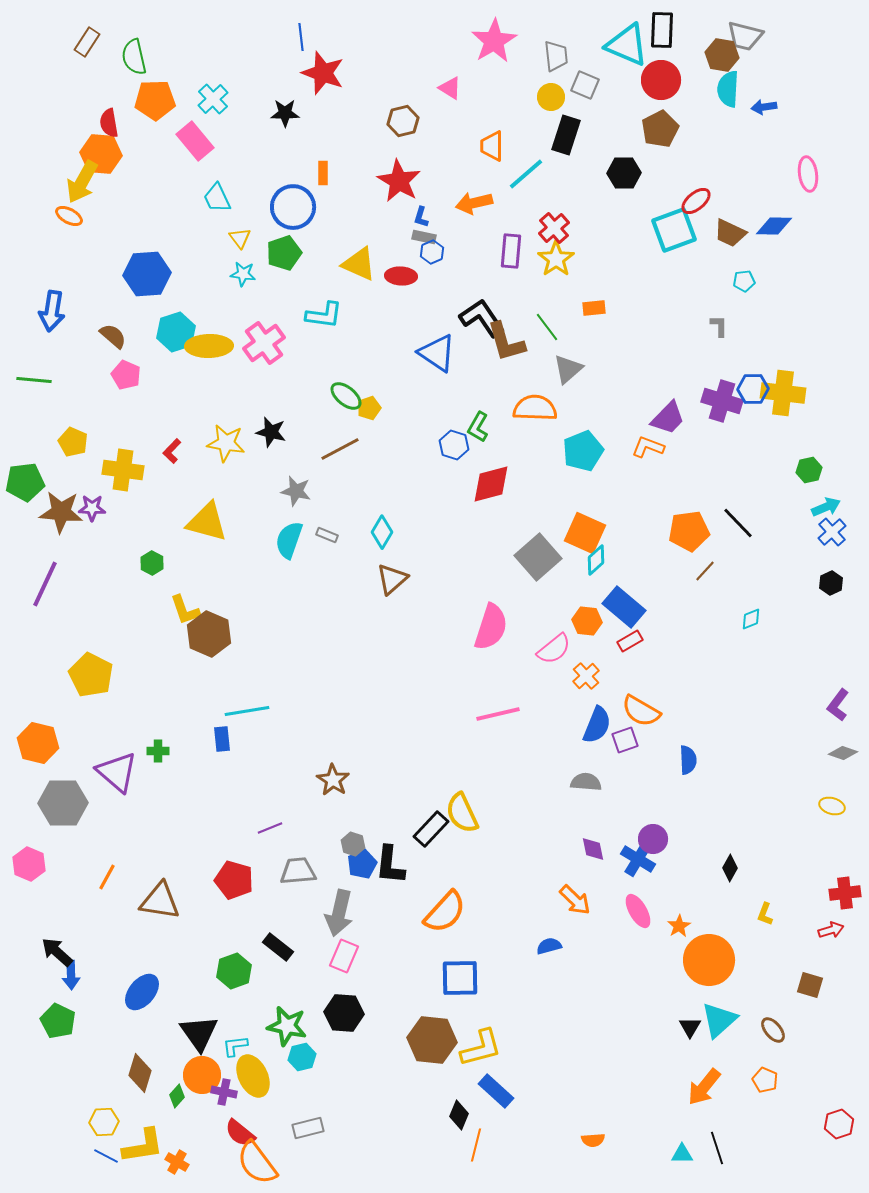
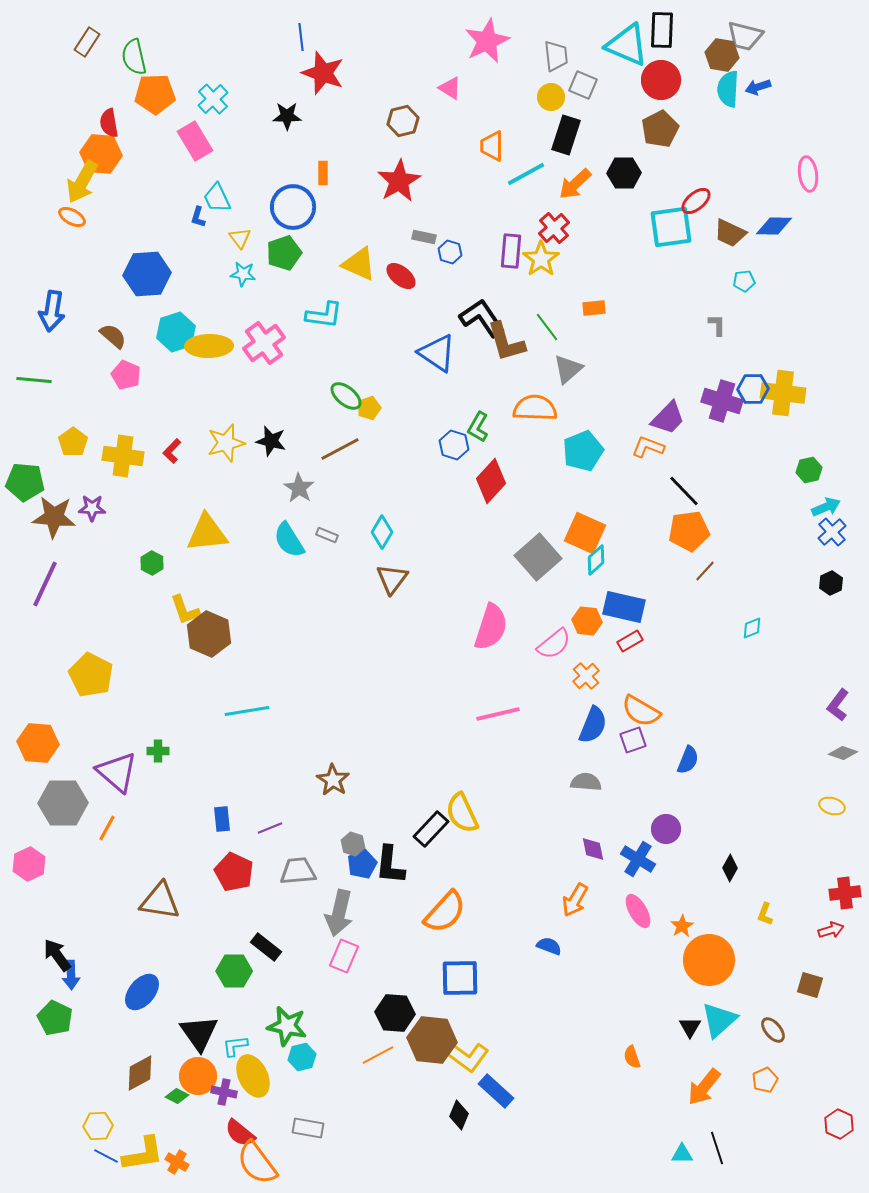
pink star at (494, 41): moved 7 px left; rotated 6 degrees clockwise
gray square at (585, 85): moved 2 px left
orange pentagon at (155, 100): moved 6 px up
blue arrow at (764, 107): moved 6 px left, 20 px up; rotated 10 degrees counterclockwise
black star at (285, 113): moved 2 px right, 3 px down
pink rectangle at (195, 141): rotated 9 degrees clockwise
cyan line at (526, 174): rotated 12 degrees clockwise
red star at (399, 181): rotated 12 degrees clockwise
orange arrow at (474, 203): moved 101 px right, 19 px up; rotated 30 degrees counterclockwise
orange ellipse at (69, 216): moved 3 px right, 1 px down
blue L-shape at (421, 217): moved 223 px left
cyan square at (674, 230): moved 3 px left, 3 px up; rotated 12 degrees clockwise
blue hexagon at (432, 252): moved 18 px right; rotated 20 degrees counterclockwise
yellow star at (556, 259): moved 15 px left
red ellipse at (401, 276): rotated 36 degrees clockwise
gray L-shape at (719, 326): moved 2 px left, 1 px up
black star at (271, 432): moved 9 px down
yellow pentagon at (73, 442): rotated 12 degrees clockwise
yellow star at (226, 443): rotated 24 degrees counterclockwise
yellow cross at (123, 470): moved 14 px up
green pentagon at (25, 482): rotated 12 degrees clockwise
red diamond at (491, 484): moved 3 px up; rotated 33 degrees counterclockwise
gray star at (296, 491): moved 3 px right, 3 px up; rotated 20 degrees clockwise
brown star at (61, 512): moved 7 px left, 5 px down
yellow triangle at (207, 522): moved 11 px down; rotated 21 degrees counterclockwise
black line at (738, 523): moved 54 px left, 32 px up
cyan semicircle at (289, 540): rotated 51 degrees counterclockwise
brown triangle at (392, 579): rotated 12 degrees counterclockwise
blue rectangle at (624, 607): rotated 27 degrees counterclockwise
cyan diamond at (751, 619): moved 1 px right, 9 px down
pink semicircle at (554, 649): moved 5 px up
blue semicircle at (597, 725): moved 4 px left
blue rectangle at (222, 739): moved 80 px down
purple square at (625, 740): moved 8 px right
orange hexagon at (38, 743): rotated 9 degrees counterclockwise
blue semicircle at (688, 760): rotated 24 degrees clockwise
purple circle at (653, 839): moved 13 px right, 10 px up
pink hexagon at (29, 864): rotated 12 degrees clockwise
orange line at (107, 877): moved 49 px up
red pentagon at (234, 880): moved 8 px up; rotated 9 degrees clockwise
orange arrow at (575, 900): rotated 76 degrees clockwise
orange star at (679, 926): moved 3 px right
blue semicircle at (549, 946): rotated 35 degrees clockwise
black rectangle at (278, 947): moved 12 px left
black arrow at (57, 952): moved 3 px down; rotated 12 degrees clockwise
green hexagon at (234, 971): rotated 20 degrees clockwise
black hexagon at (344, 1013): moved 51 px right
green pentagon at (58, 1021): moved 3 px left, 3 px up
yellow L-shape at (481, 1048): moved 15 px left, 8 px down; rotated 51 degrees clockwise
brown diamond at (140, 1073): rotated 45 degrees clockwise
orange circle at (202, 1075): moved 4 px left, 1 px down
orange pentagon at (765, 1080): rotated 25 degrees clockwise
green diamond at (177, 1096): rotated 75 degrees clockwise
yellow hexagon at (104, 1122): moved 6 px left, 4 px down
red hexagon at (839, 1124): rotated 16 degrees counterclockwise
gray rectangle at (308, 1128): rotated 24 degrees clockwise
orange semicircle at (593, 1140): moved 39 px right, 83 px up; rotated 75 degrees clockwise
orange line at (476, 1145): moved 98 px left, 90 px up; rotated 48 degrees clockwise
yellow L-shape at (143, 1146): moved 8 px down
